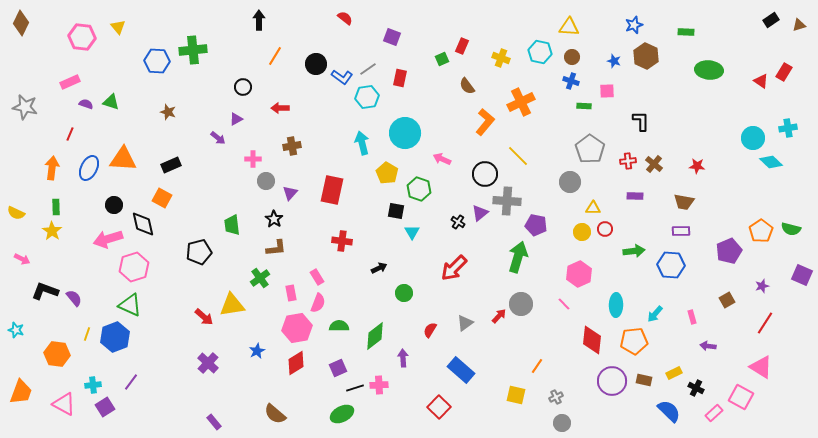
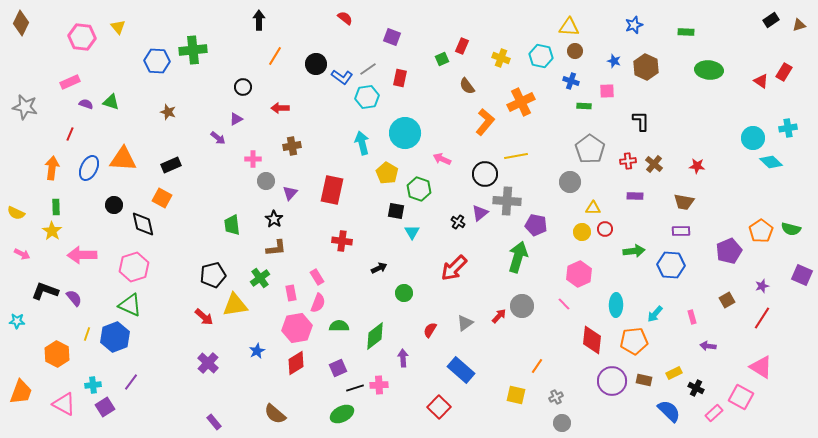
cyan hexagon at (540, 52): moved 1 px right, 4 px down
brown hexagon at (646, 56): moved 11 px down
brown circle at (572, 57): moved 3 px right, 6 px up
yellow line at (518, 156): moved 2 px left; rotated 55 degrees counterclockwise
pink arrow at (108, 239): moved 26 px left, 16 px down; rotated 16 degrees clockwise
black pentagon at (199, 252): moved 14 px right, 23 px down
pink arrow at (22, 259): moved 5 px up
gray circle at (521, 304): moved 1 px right, 2 px down
yellow triangle at (232, 305): moved 3 px right
red line at (765, 323): moved 3 px left, 5 px up
cyan star at (16, 330): moved 1 px right, 9 px up; rotated 14 degrees counterclockwise
orange hexagon at (57, 354): rotated 20 degrees clockwise
